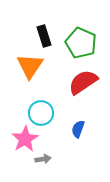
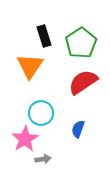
green pentagon: rotated 16 degrees clockwise
